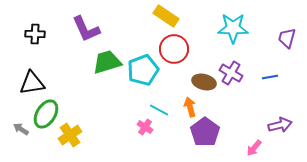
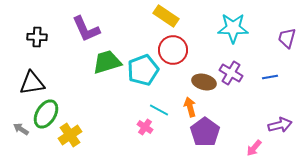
black cross: moved 2 px right, 3 px down
red circle: moved 1 px left, 1 px down
